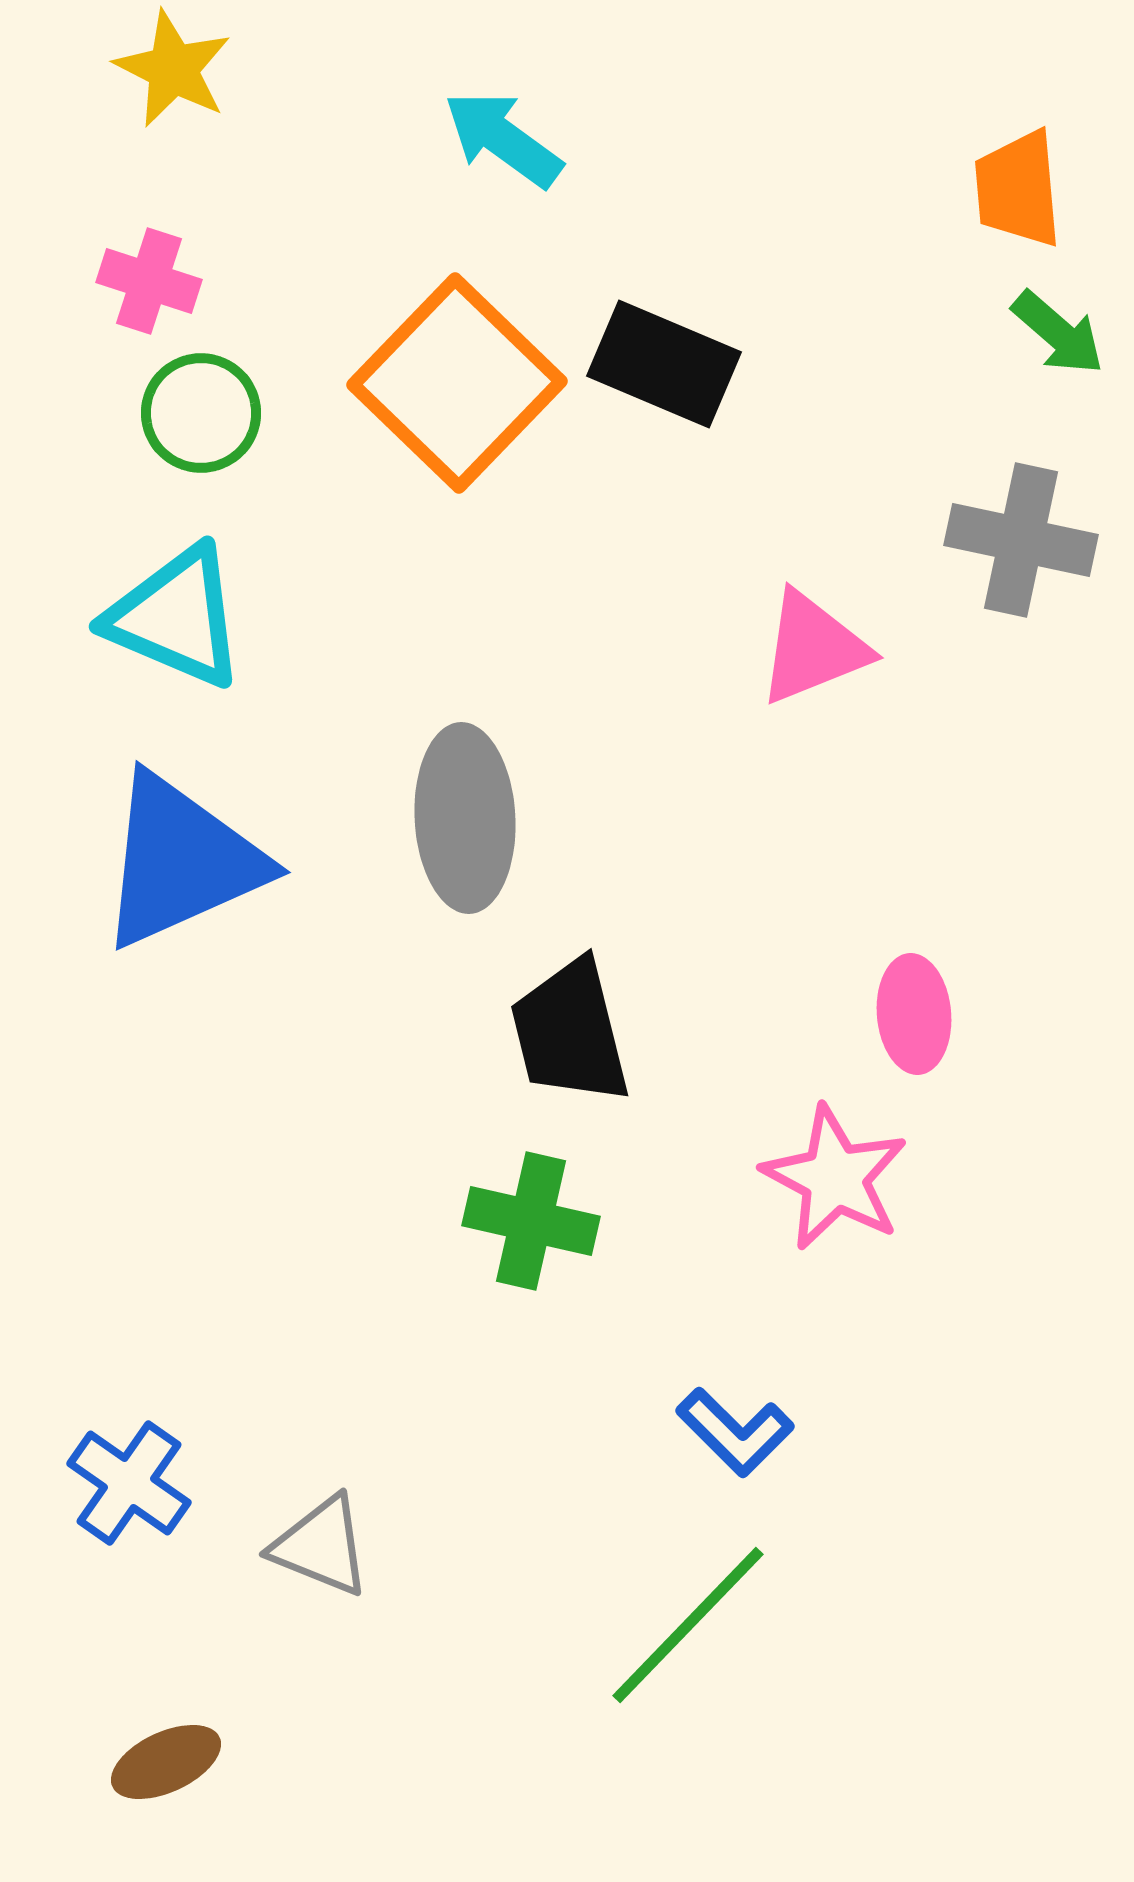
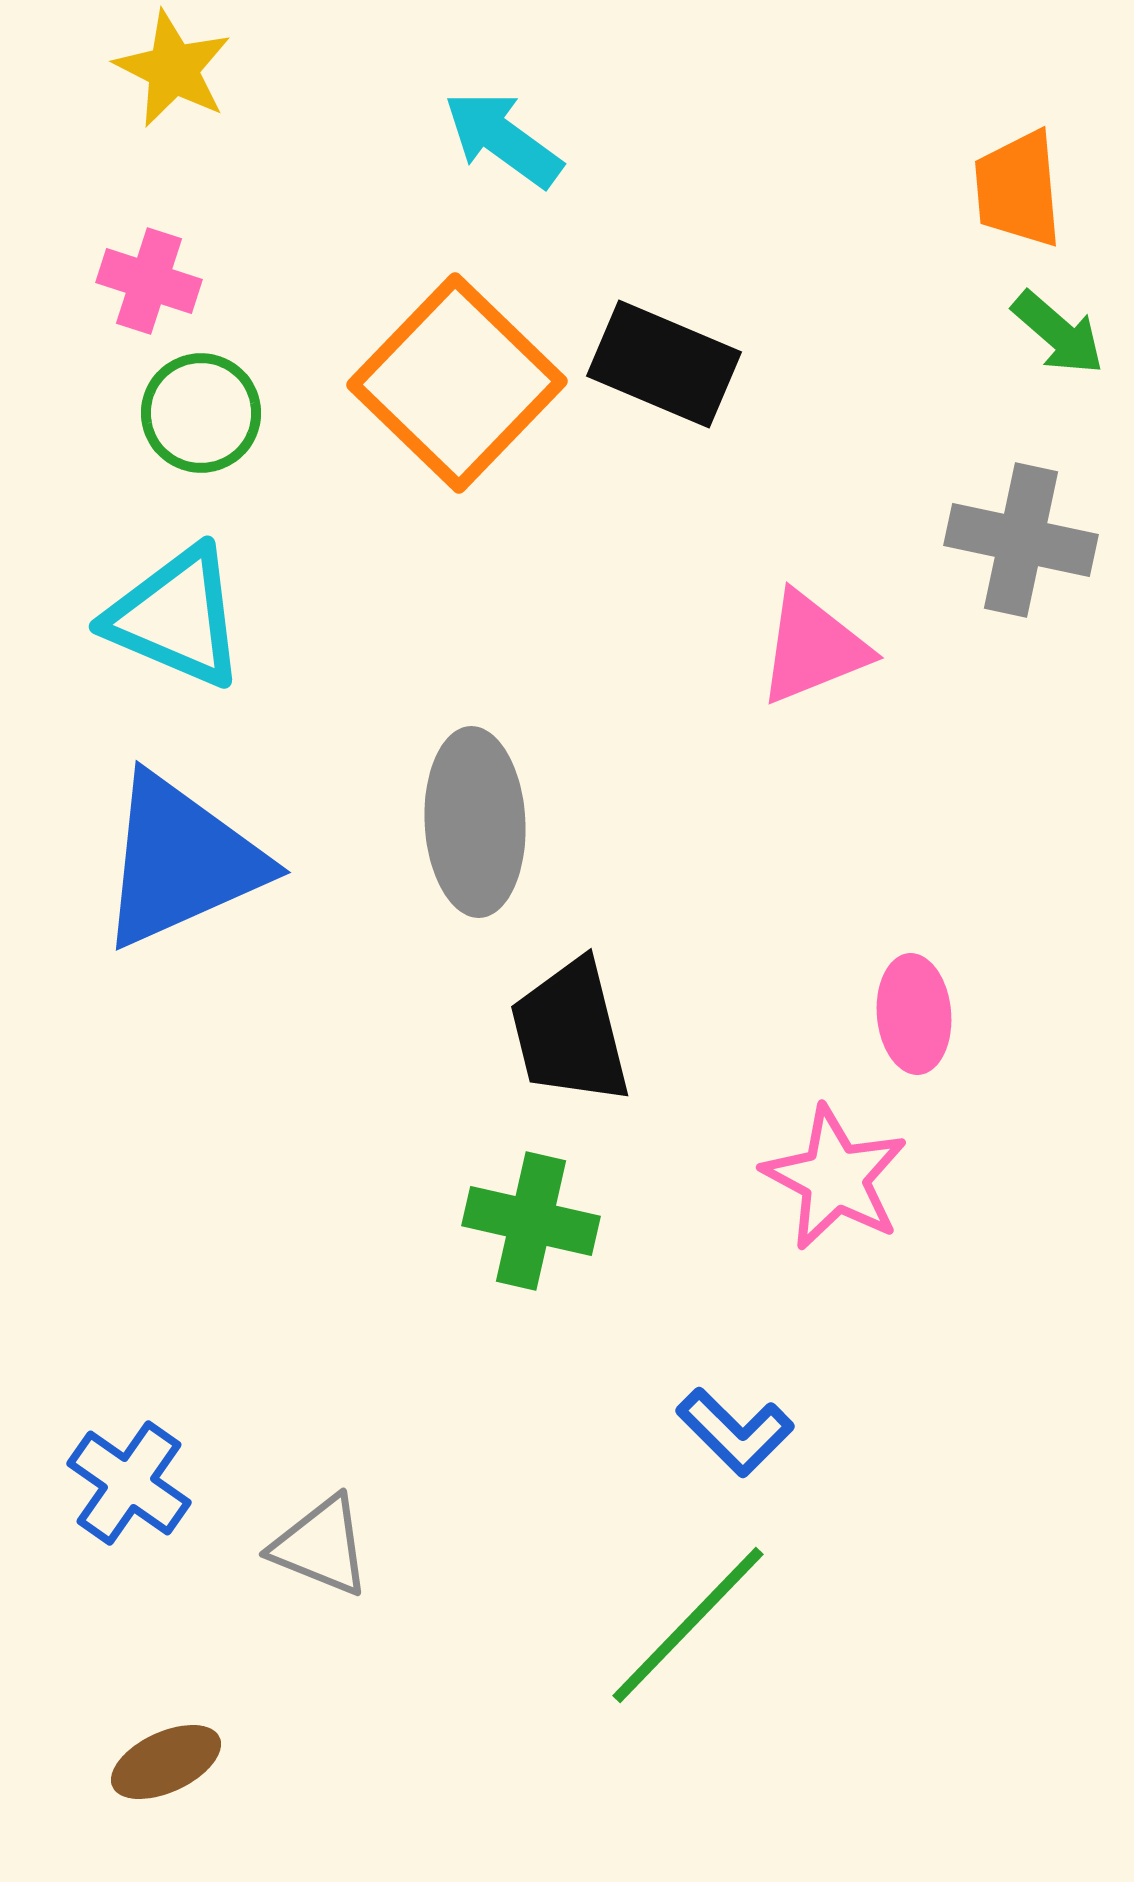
gray ellipse: moved 10 px right, 4 px down
